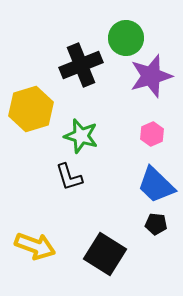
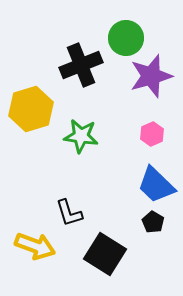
green star: rotated 8 degrees counterclockwise
black L-shape: moved 36 px down
black pentagon: moved 3 px left, 2 px up; rotated 25 degrees clockwise
